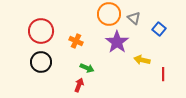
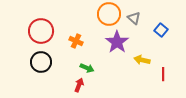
blue square: moved 2 px right, 1 px down
